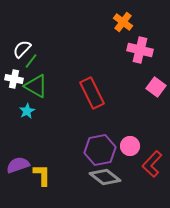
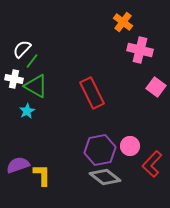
green line: moved 1 px right
